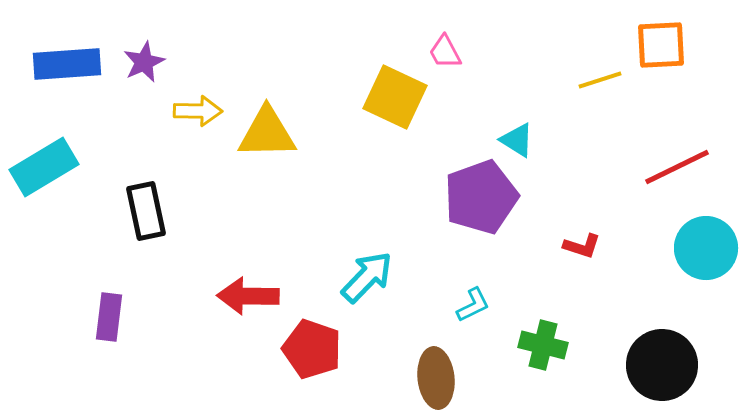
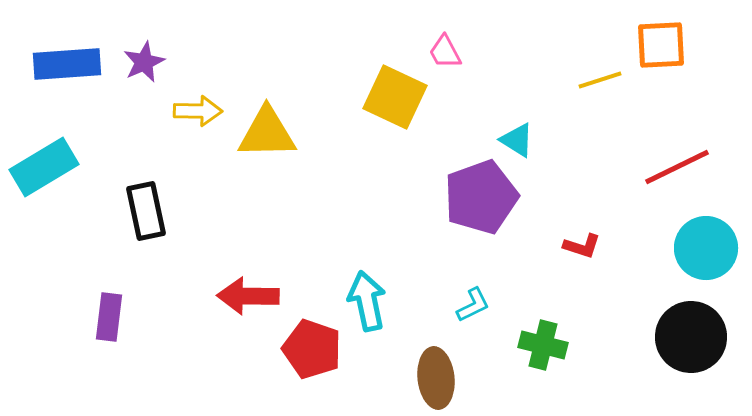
cyan arrow: moved 24 px down; rotated 56 degrees counterclockwise
black circle: moved 29 px right, 28 px up
